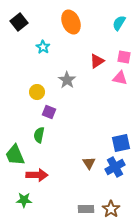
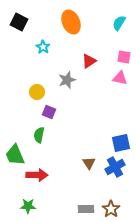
black square: rotated 24 degrees counterclockwise
red triangle: moved 8 px left
gray star: rotated 18 degrees clockwise
green star: moved 4 px right, 6 px down
